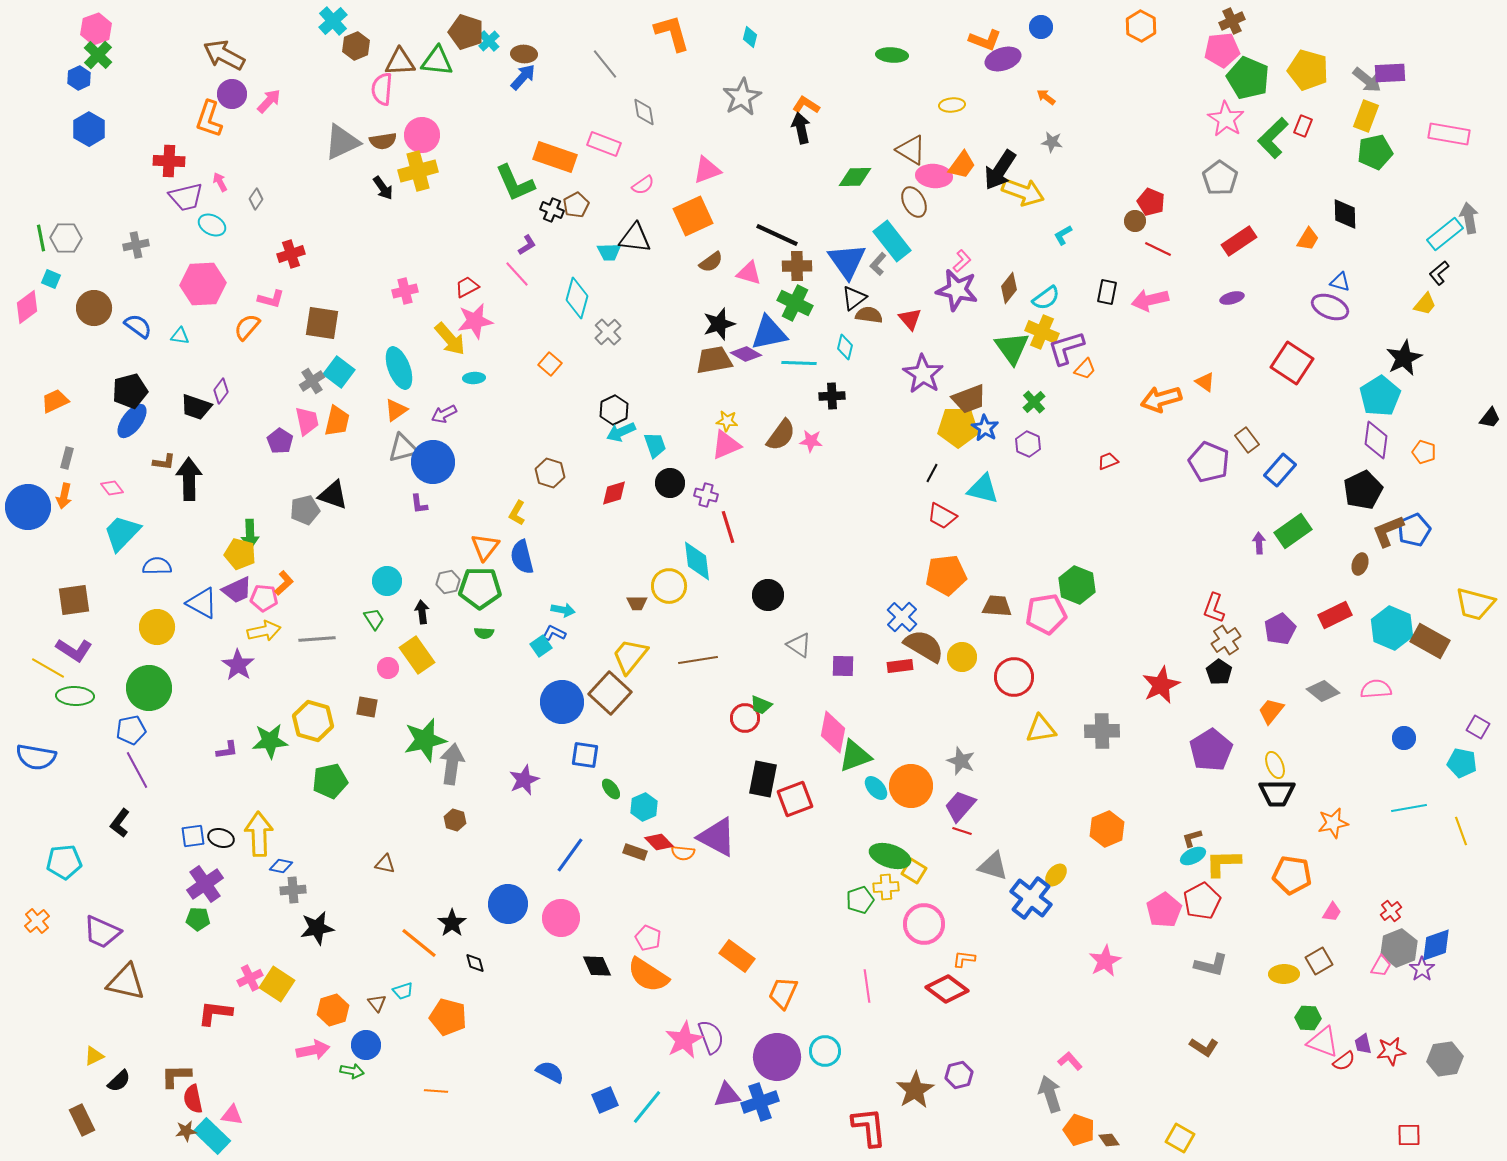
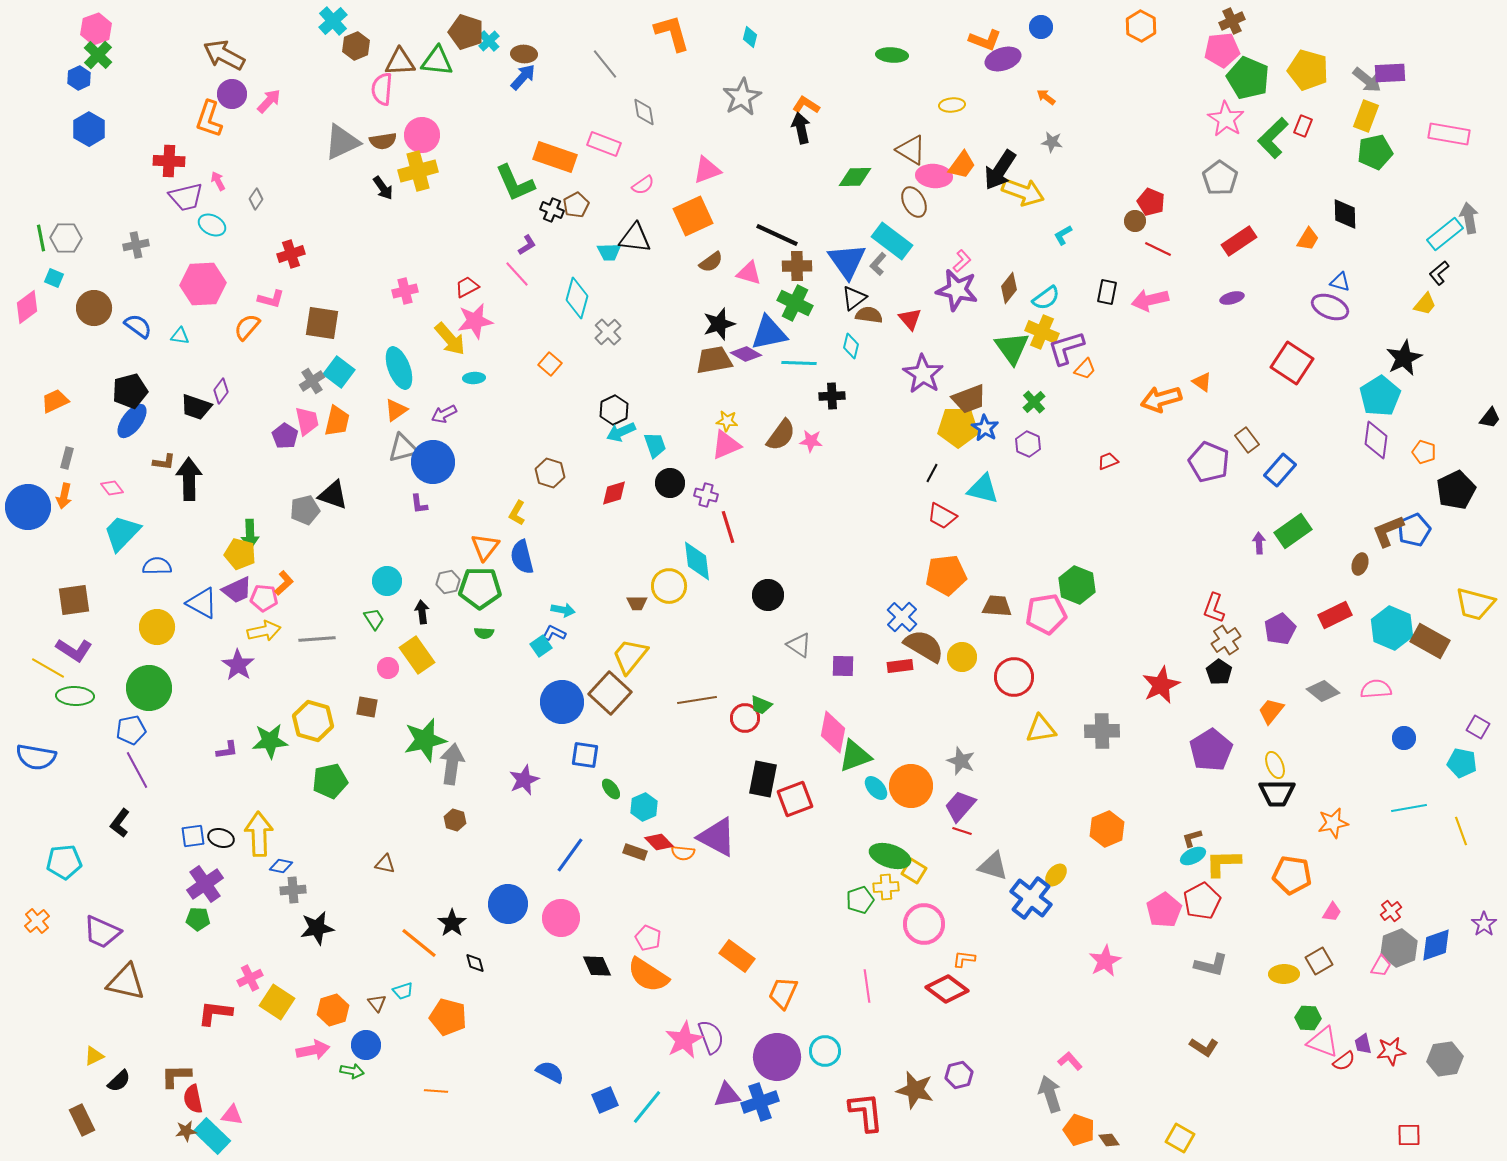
pink arrow at (220, 182): moved 2 px left, 1 px up
cyan rectangle at (892, 241): rotated 15 degrees counterclockwise
cyan square at (51, 279): moved 3 px right, 1 px up
cyan diamond at (845, 347): moved 6 px right, 1 px up
orange triangle at (1205, 382): moved 3 px left
purple pentagon at (280, 441): moved 5 px right, 5 px up
black pentagon at (1363, 490): moved 93 px right
brown line at (698, 660): moved 1 px left, 40 px down
purple star at (1422, 969): moved 62 px right, 45 px up
yellow square at (277, 984): moved 18 px down
brown star at (915, 1090): rotated 27 degrees counterclockwise
red L-shape at (869, 1127): moved 3 px left, 15 px up
